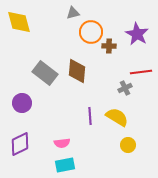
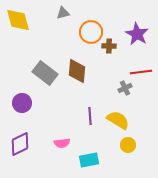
gray triangle: moved 10 px left
yellow diamond: moved 1 px left, 2 px up
yellow semicircle: moved 1 px right, 3 px down
cyan rectangle: moved 24 px right, 5 px up
